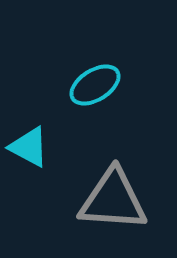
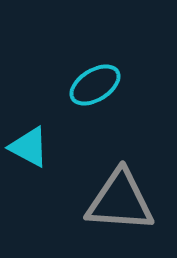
gray triangle: moved 7 px right, 1 px down
